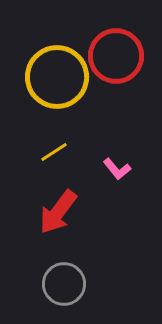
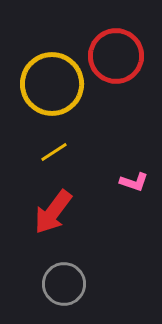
yellow circle: moved 5 px left, 7 px down
pink L-shape: moved 17 px right, 13 px down; rotated 32 degrees counterclockwise
red arrow: moved 5 px left
